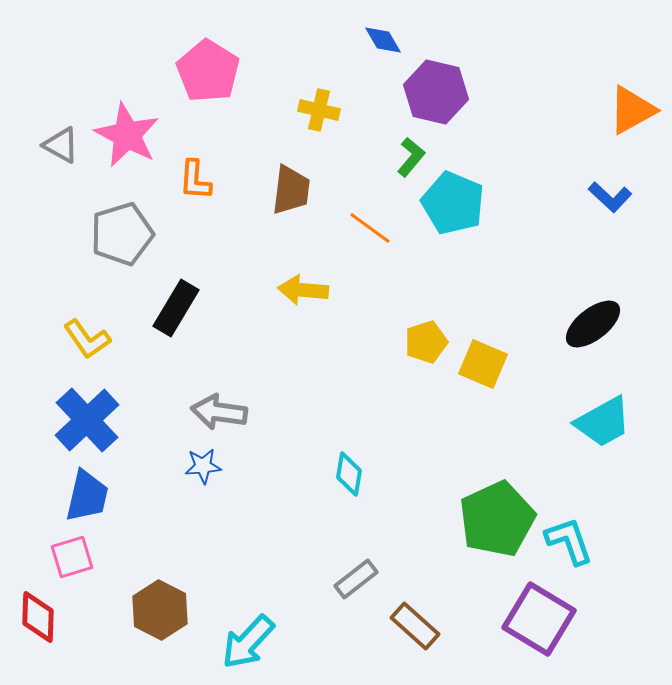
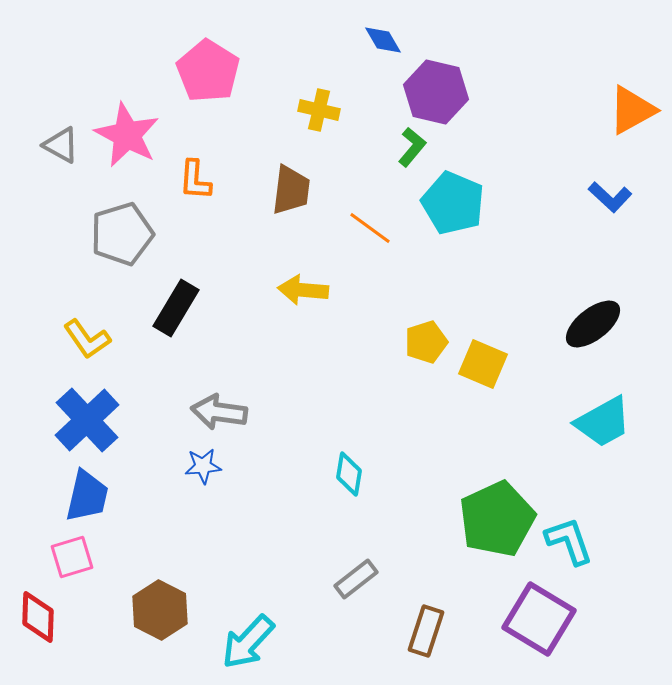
green L-shape: moved 1 px right, 10 px up
brown rectangle: moved 11 px right, 5 px down; rotated 66 degrees clockwise
